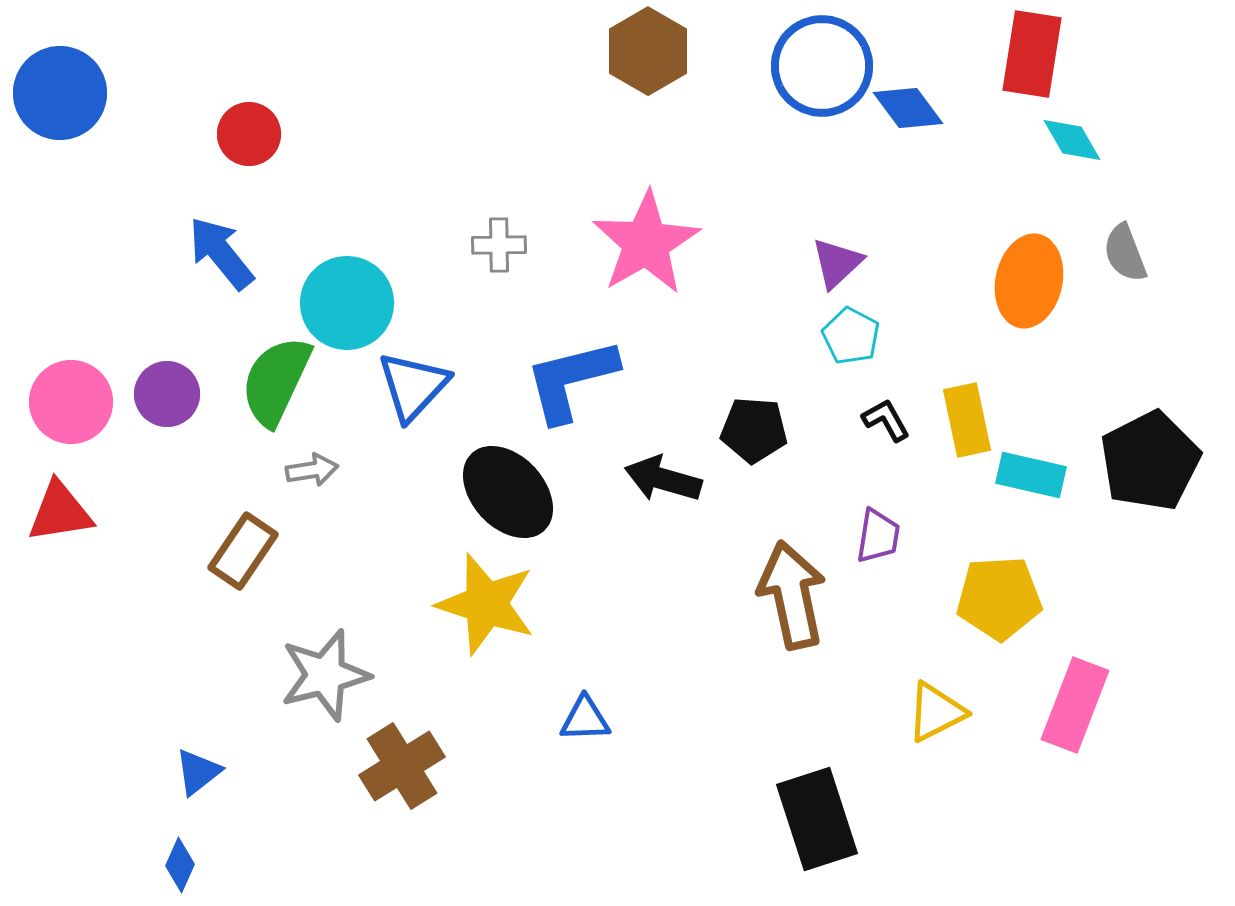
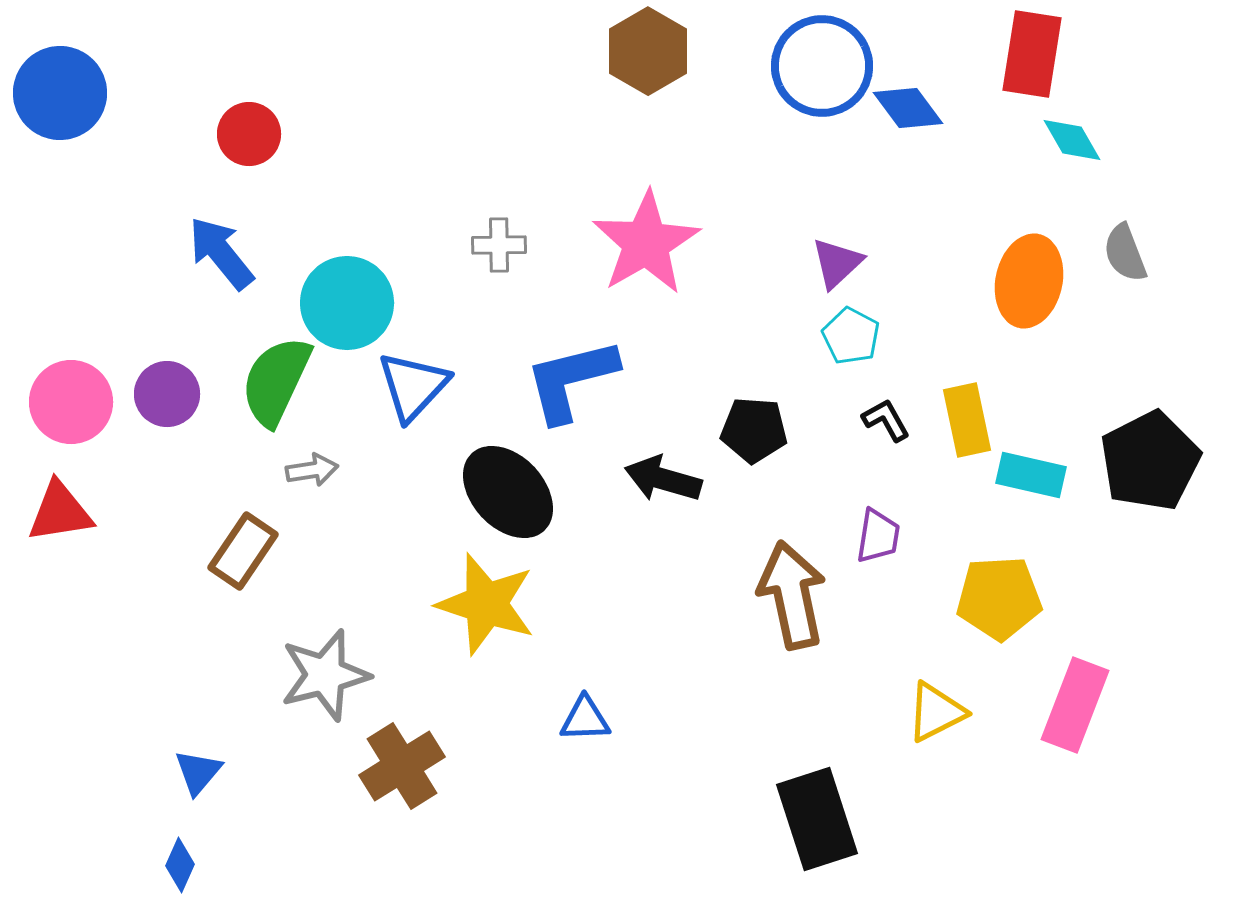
blue triangle at (198, 772): rotated 12 degrees counterclockwise
